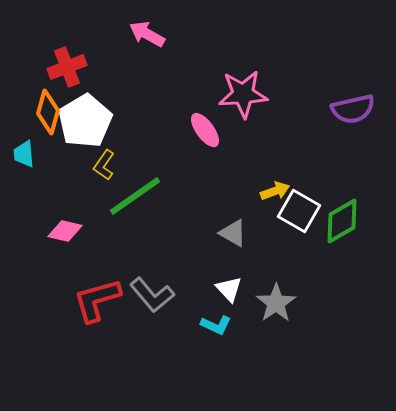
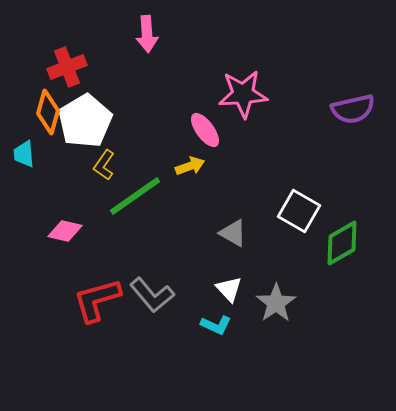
pink arrow: rotated 123 degrees counterclockwise
yellow arrow: moved 85 px left, 25 px up
green diamond: moved 22 px down
